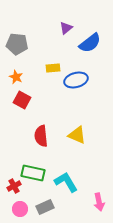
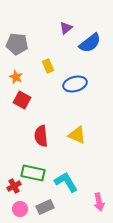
yellow rectangle: moved 5 px left, 2 px up; rotated 72 degrees clockwise
blue ellipse: moved 1 px left, 4 px down
